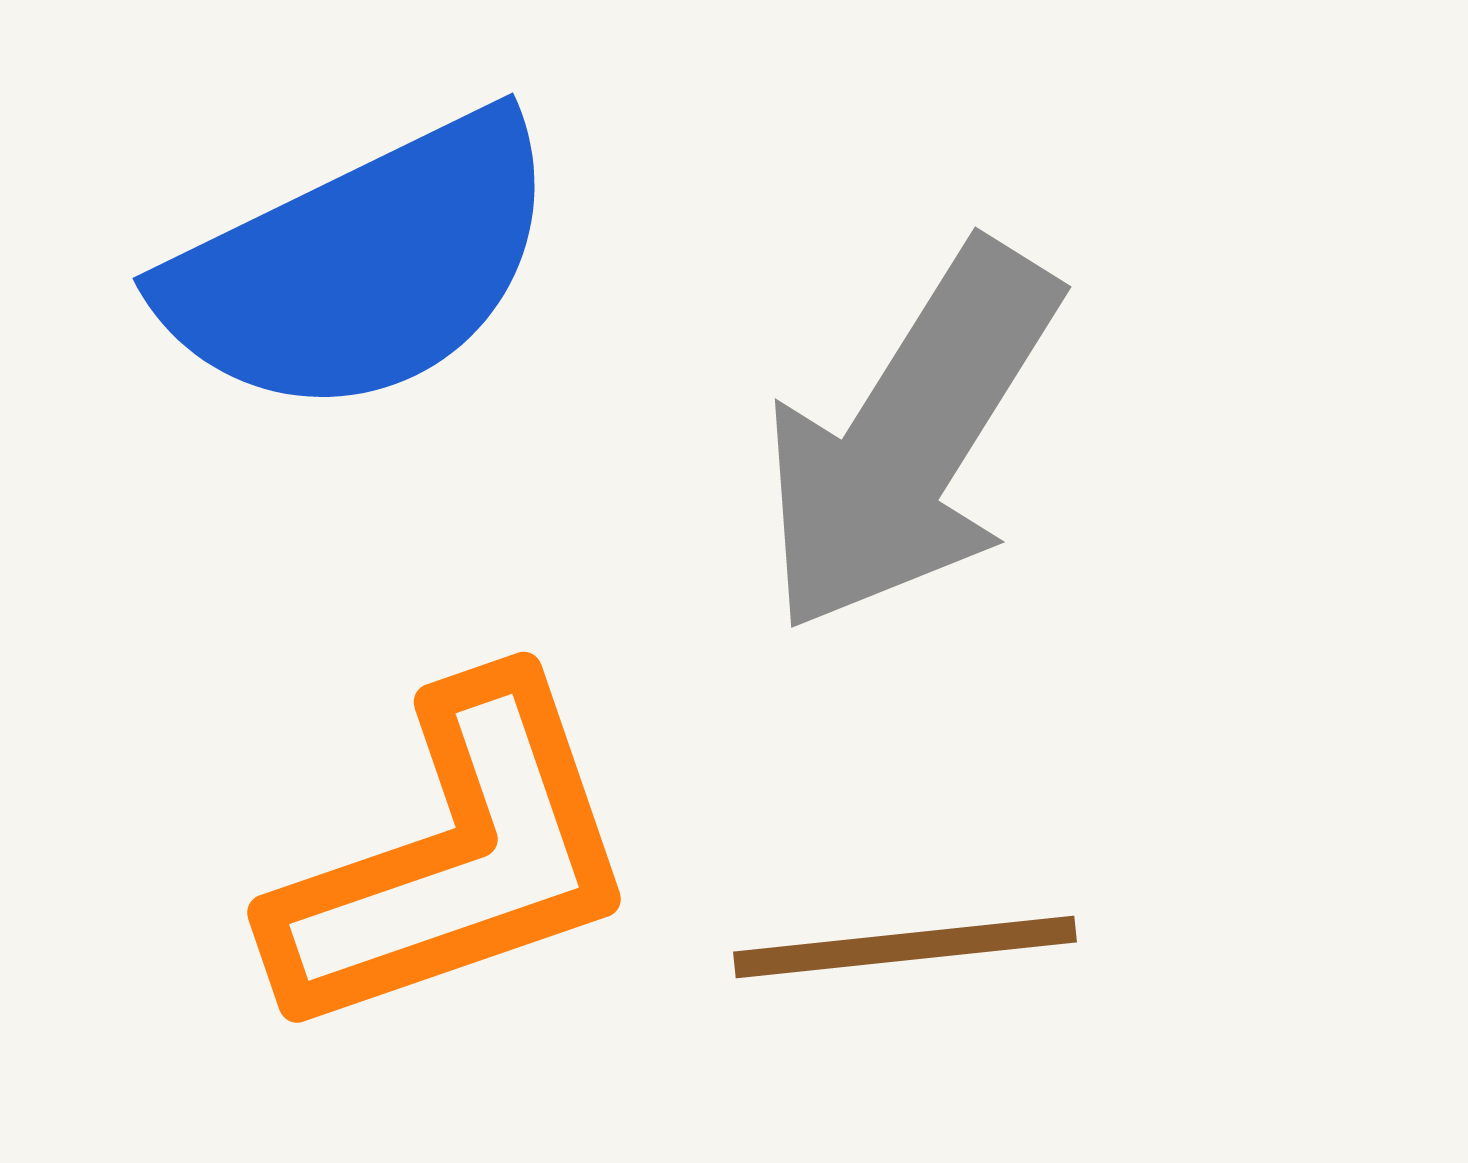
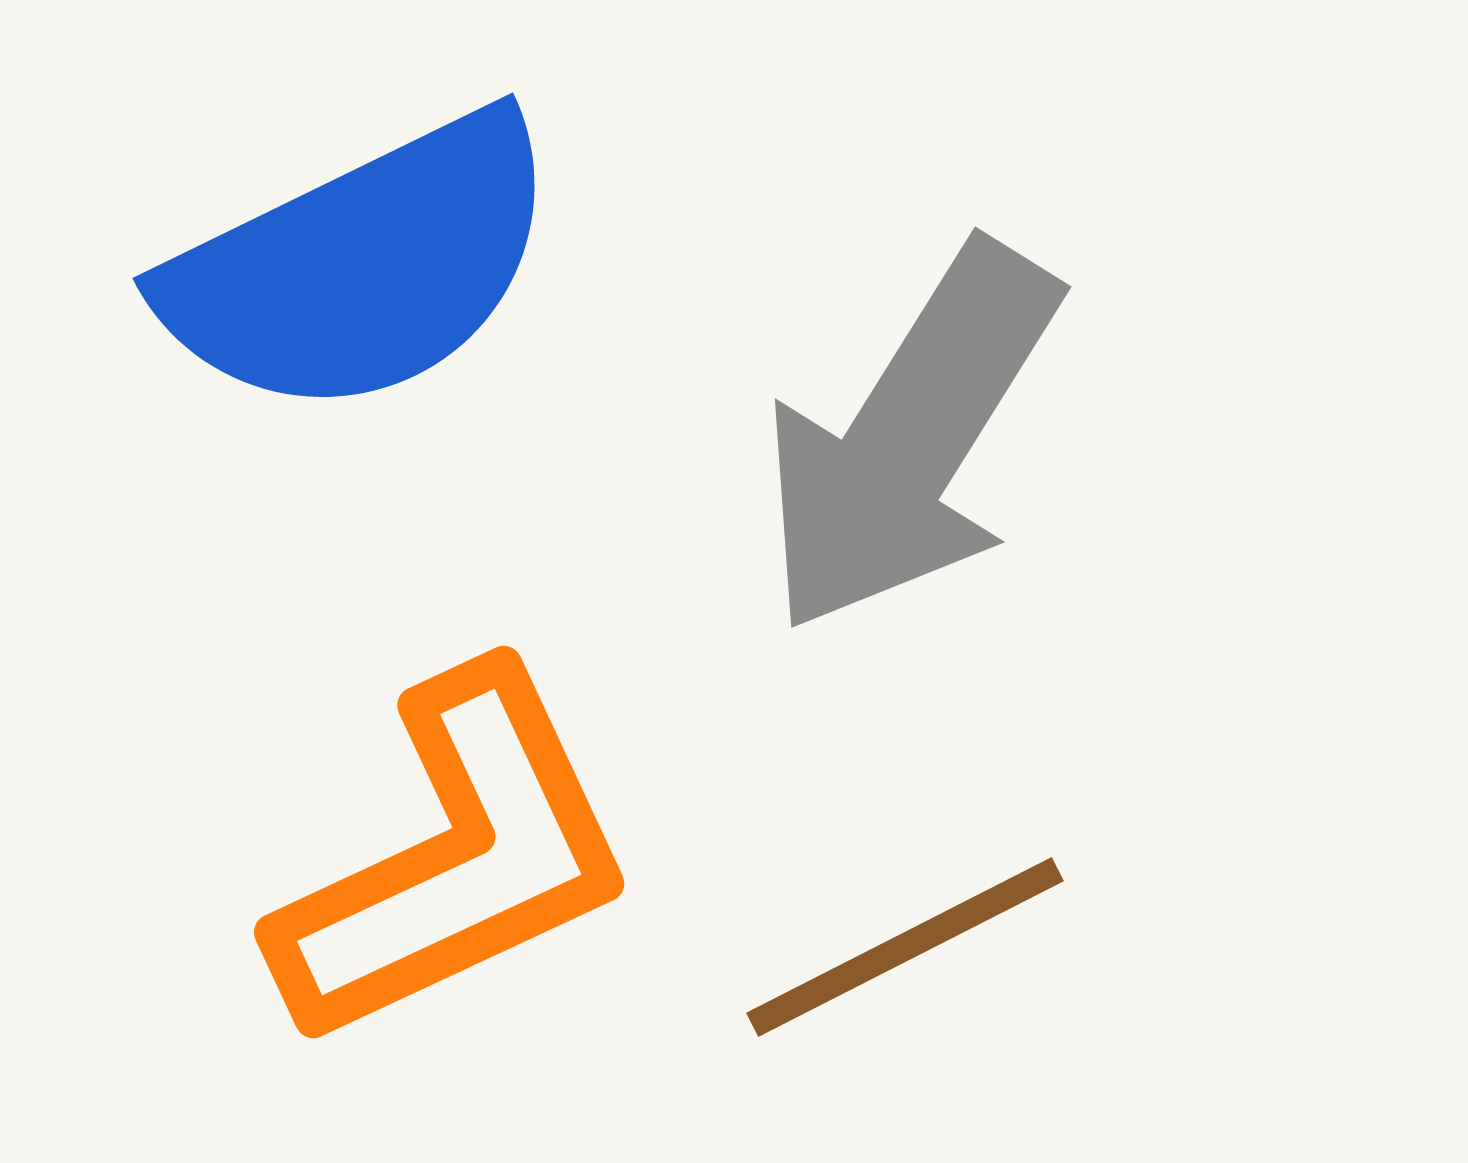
orange L-shape: rotated 6 degrees counterclockwise
brown line: rotated 21 degrees counterclockwise
